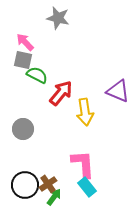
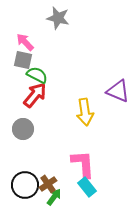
red arrow: moved 26 px left, 2 px down
